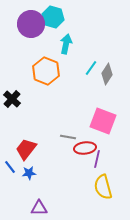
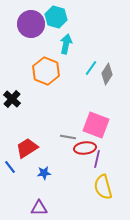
cyan hexagon: moved 3 px right
pink square: moved 7 px left, 4 px down
red trapezoid: moved 1 px right, 1 px up; rotated 20 degrees clockwise
blue star: moved 15 px right
